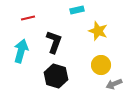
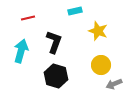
cyan rectangle: moved 2 px left, 1 px down
